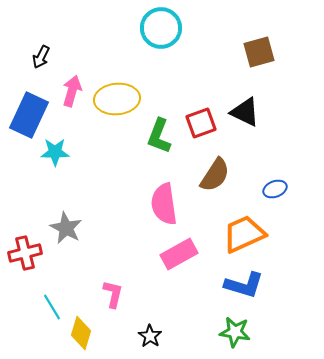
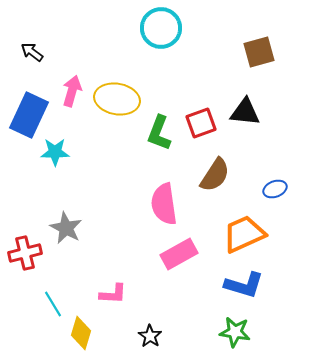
black arrow: moved 9 px left, 5 px up; rotated 100 degrees clockwise
yellow ellipse: rotated 15 degrees clockwise
black triangle: rotated 20 degrees counterclockwise
green L-shape: moved 3 px up
pink L-shape: rotated 80 degrees clockwise
cyan line: moved 1 px right, 3 px up
